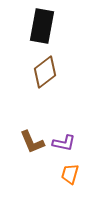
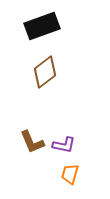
black rectangle: rotated 60 degrees clockwise
purple L-shape: moved 2 px down
